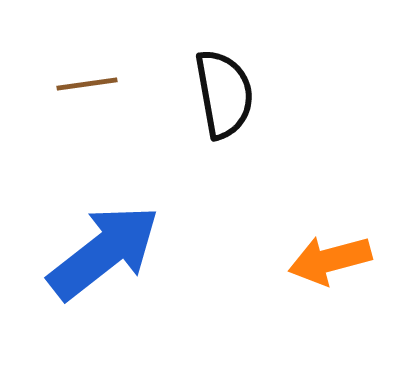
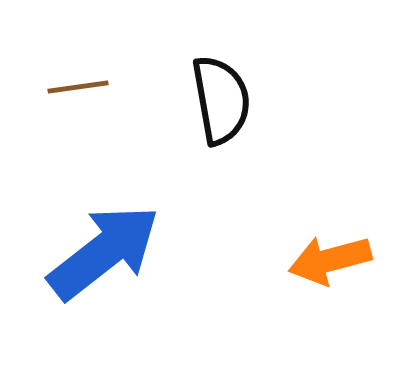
brown line: moved 9 px left, 3 px down
black semicircle: moved 3 px left, 6 px down
